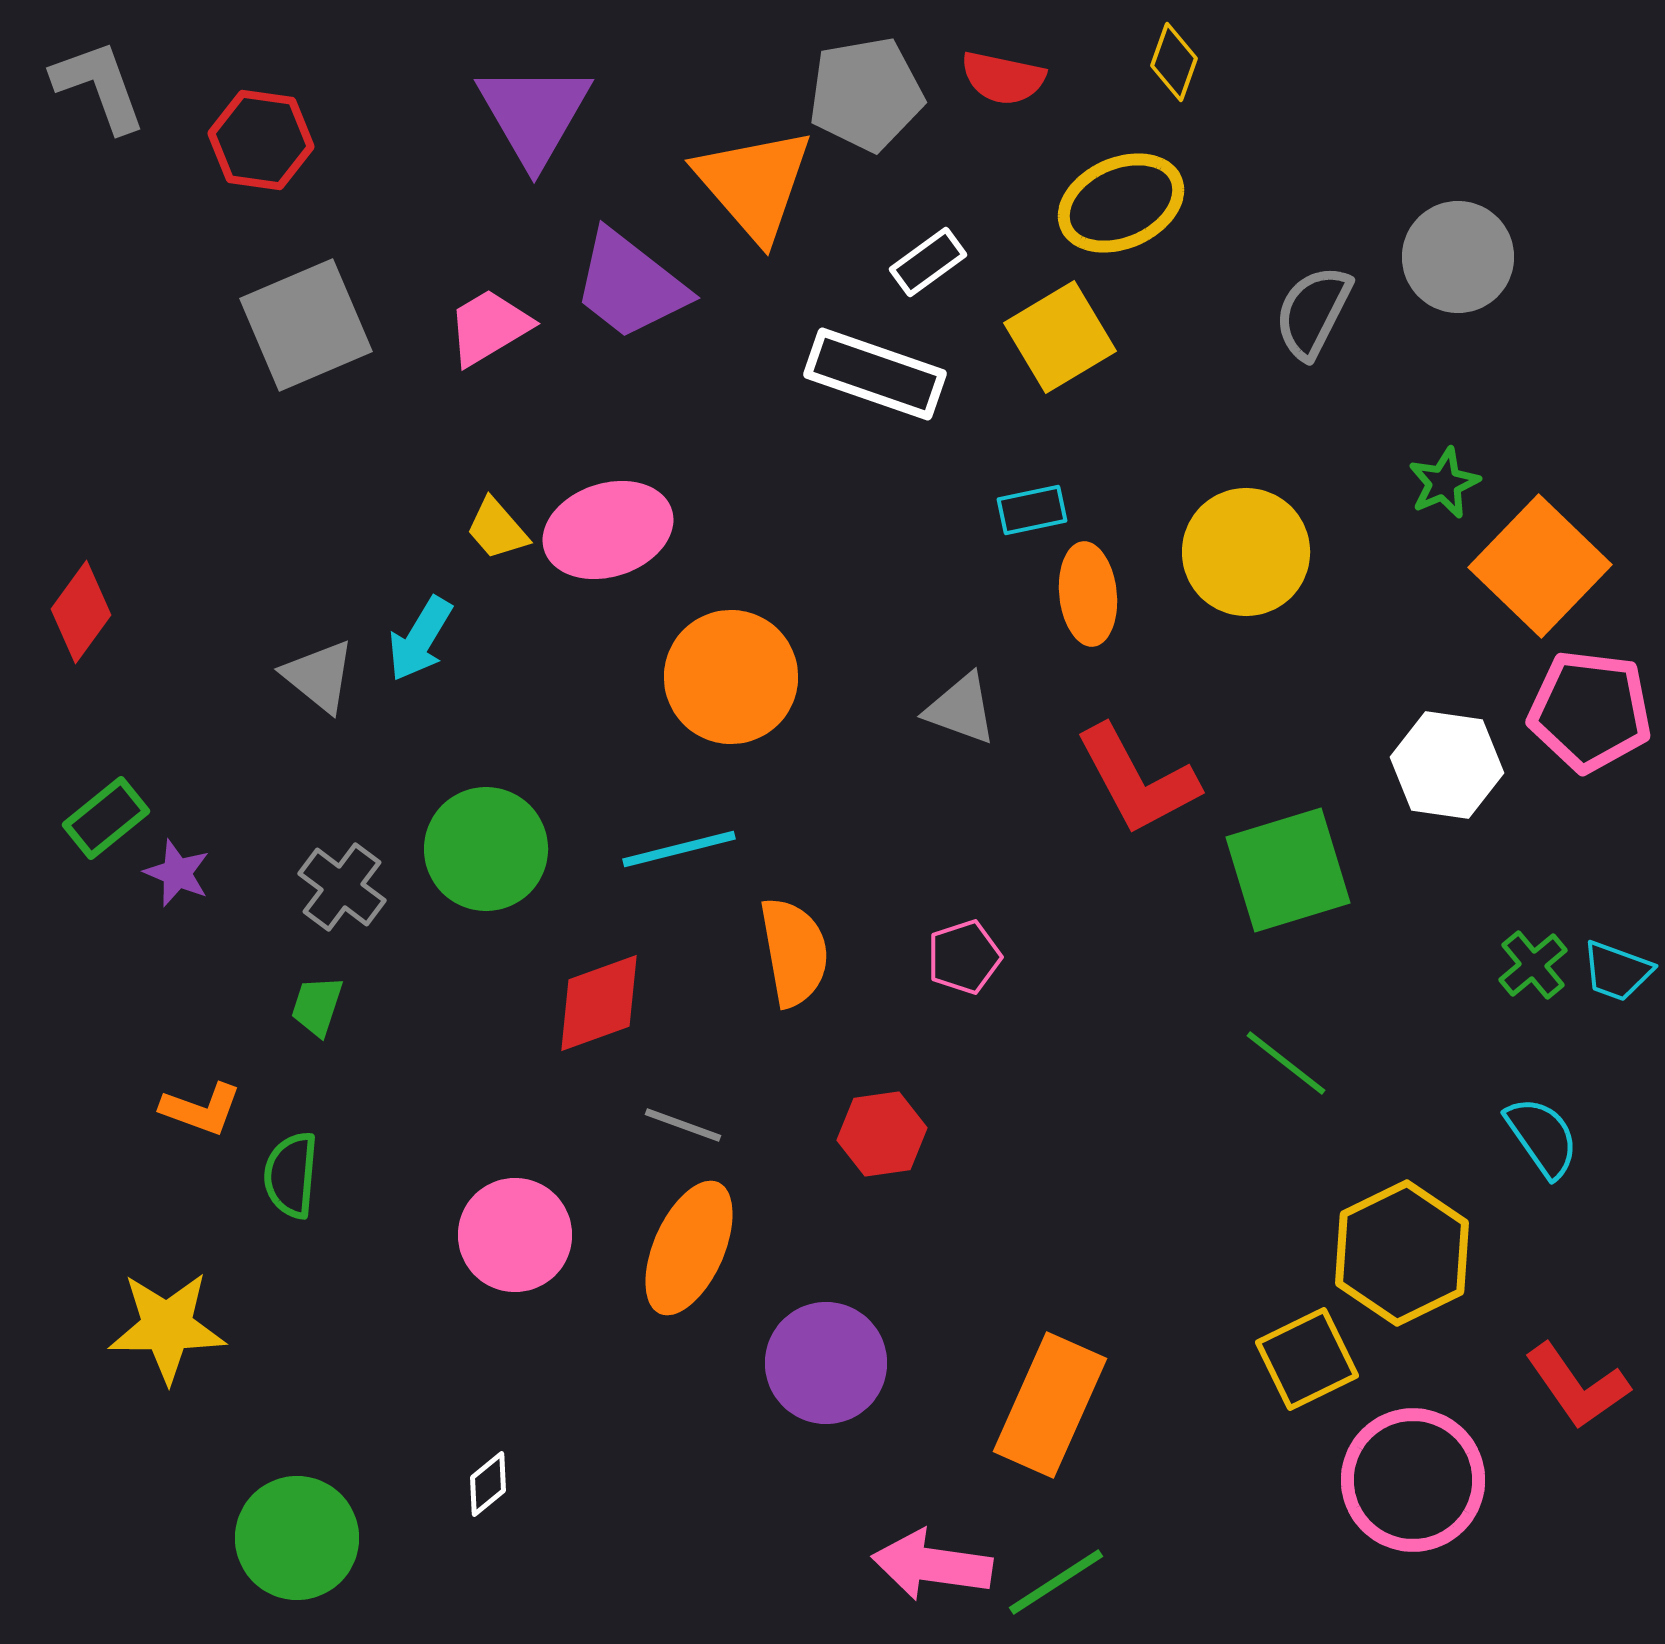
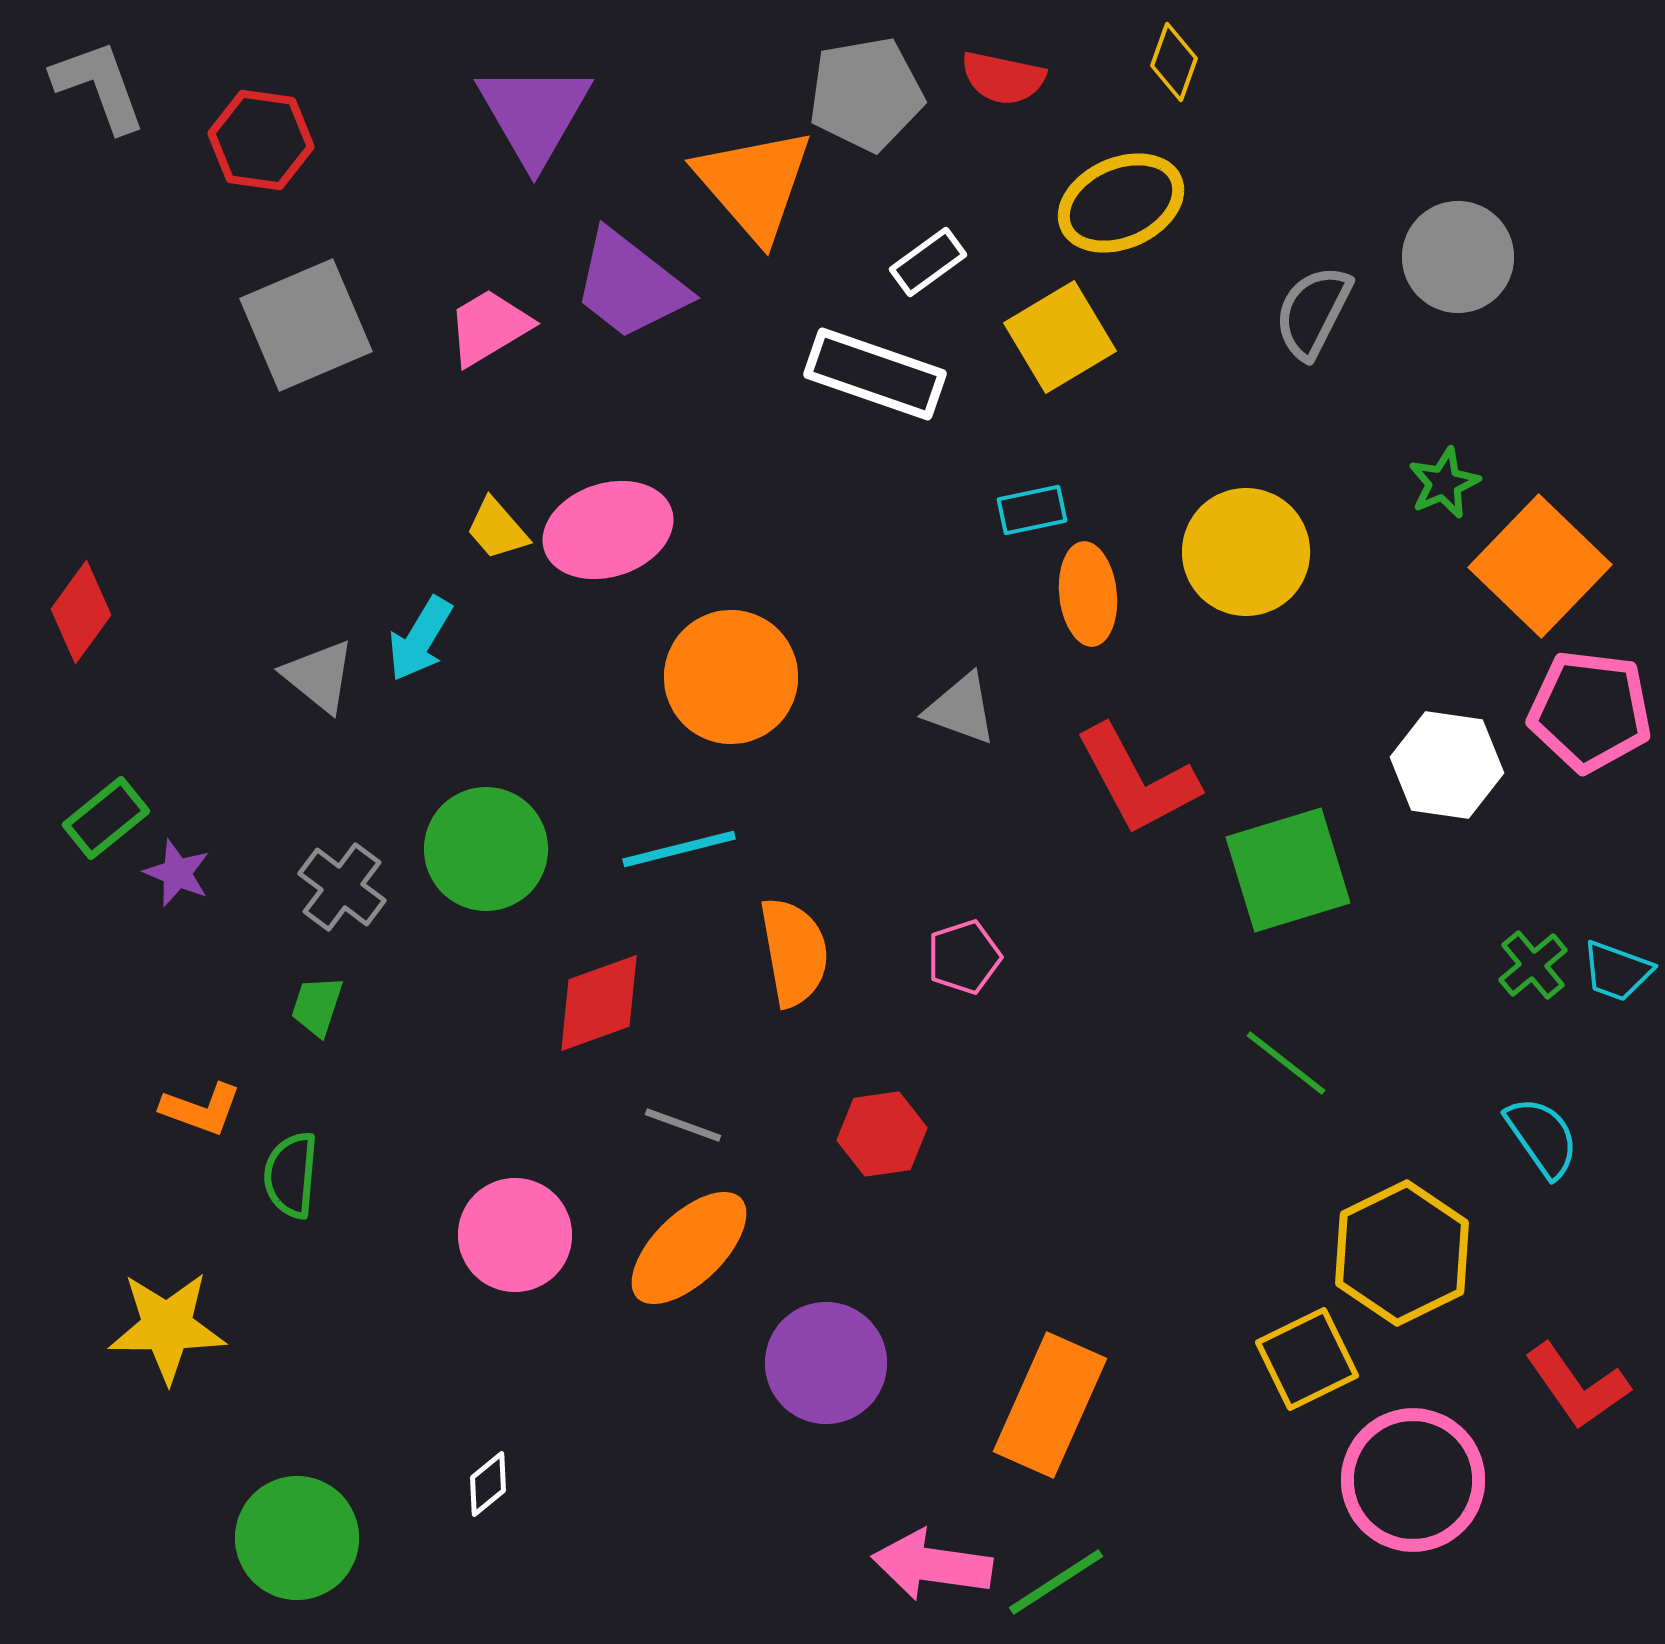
orange ellipse at (689, 1248): rotated 22 degrees clockwise
